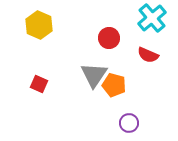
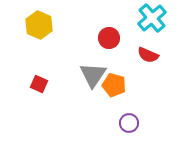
gray triangle: moved 1 px left
